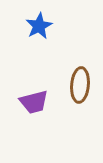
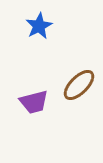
brown ellipse: moved 1 px left; rotated 40 degrees clockwise
